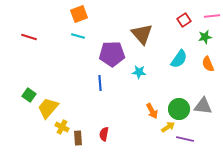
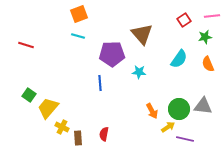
red line: moved 3 px left, 8 px down
